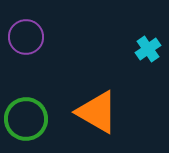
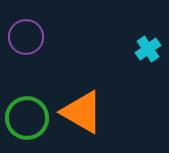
orange triangle: moved 15 px left
green circle: moved 1 px right, 1 px up
